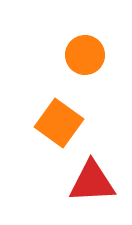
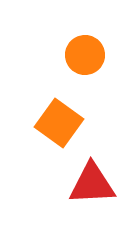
red triangle: moved 2 px down
